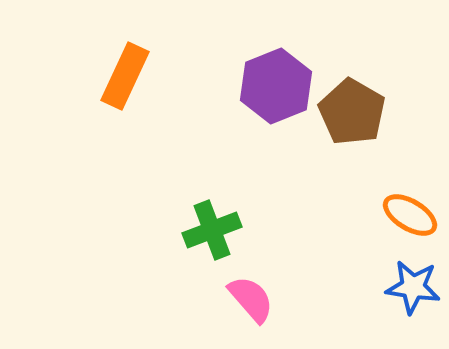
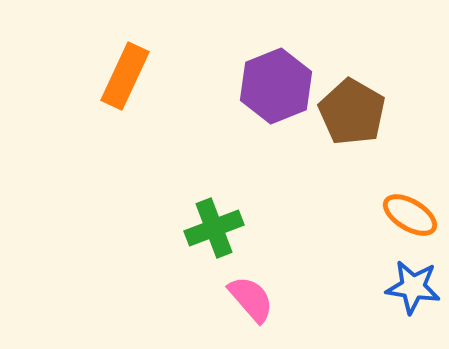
green cross: moved 2 px right, 2 px up
